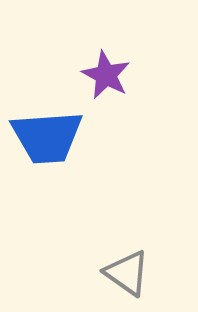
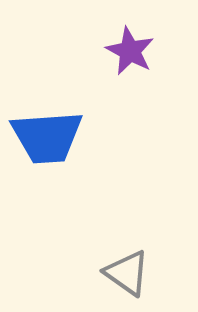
purple star: moved 24 px right, 24 px up
